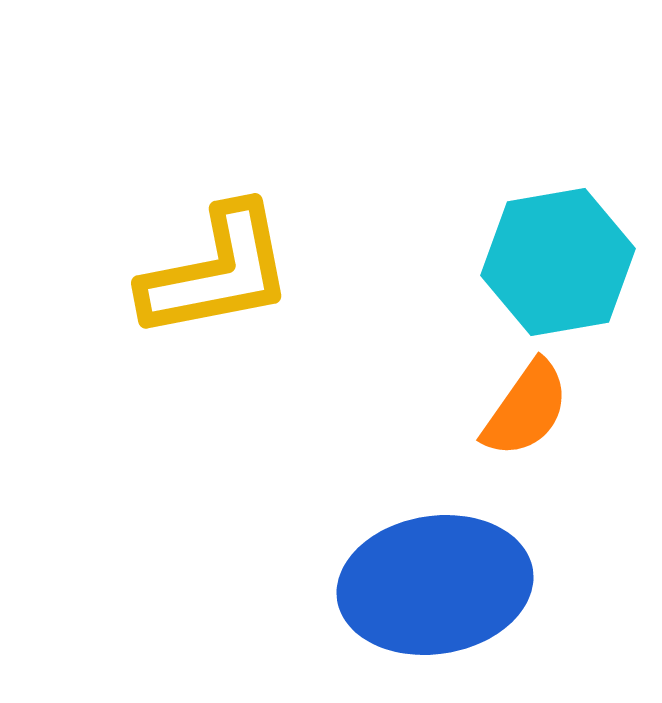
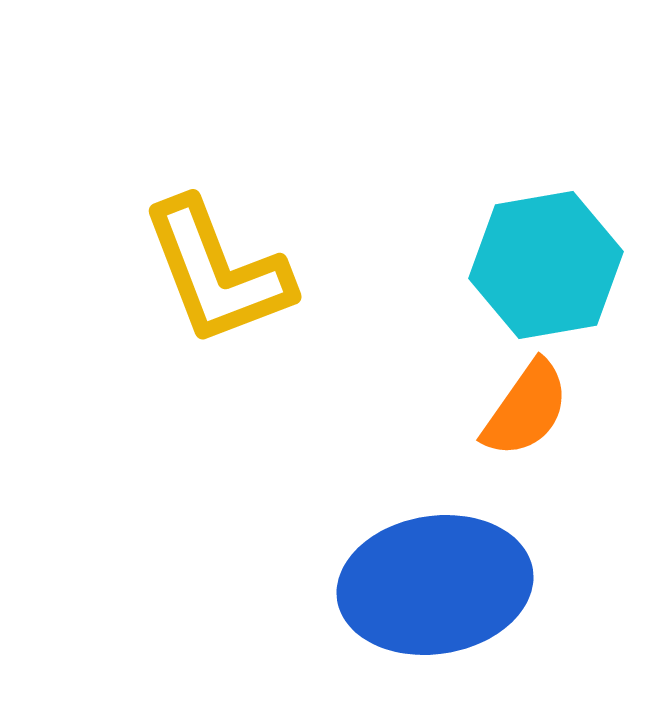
cyan hexagon: moved 12 px left, 3 px down
yellow L-shape: rotated 80 degrees clockwise
